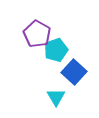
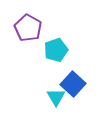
purple pentagon: moved 9 px left, 6 px up
blue square: moved 1 px left, 12 px down
